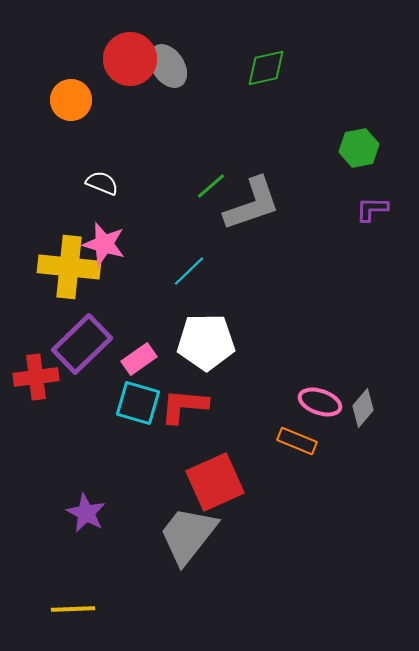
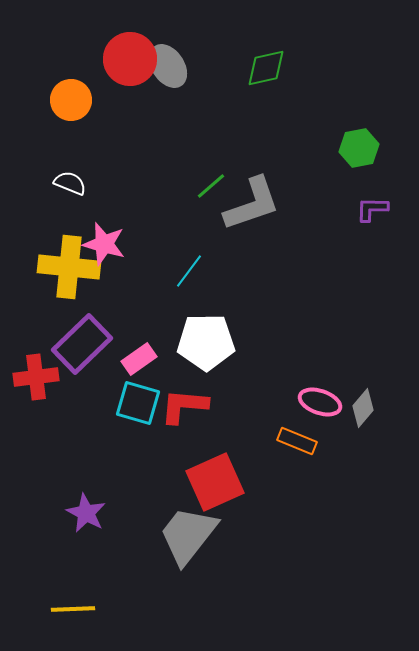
white semicircle: moved 32 px left
cyan line: rotated 9 degrees counterclockwise
